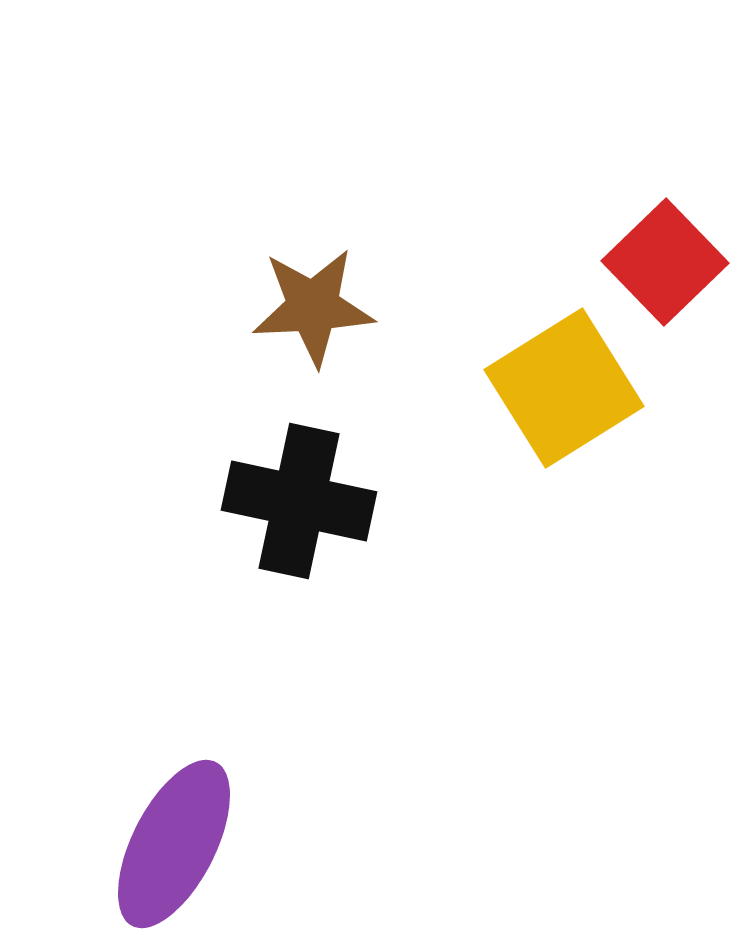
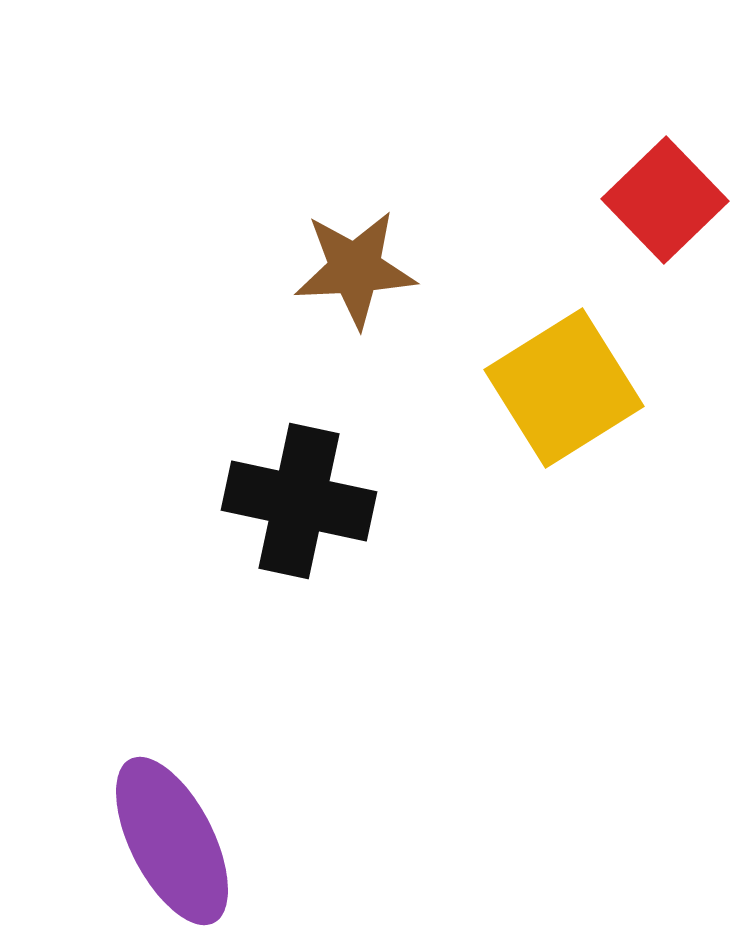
red square: moved 62 px up
brown star: moved 42 px right, 38 px up
purple ellipse: moved 2 px left, 3 px up; rotated 54 degrees counterclockwise
